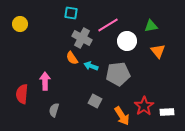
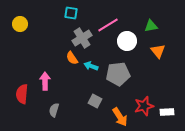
gray cross: rotated 30 degrees clockwise
red star: rotated 18 degrees clockwise
orange arrow: moved 2 px left, 1 px down
